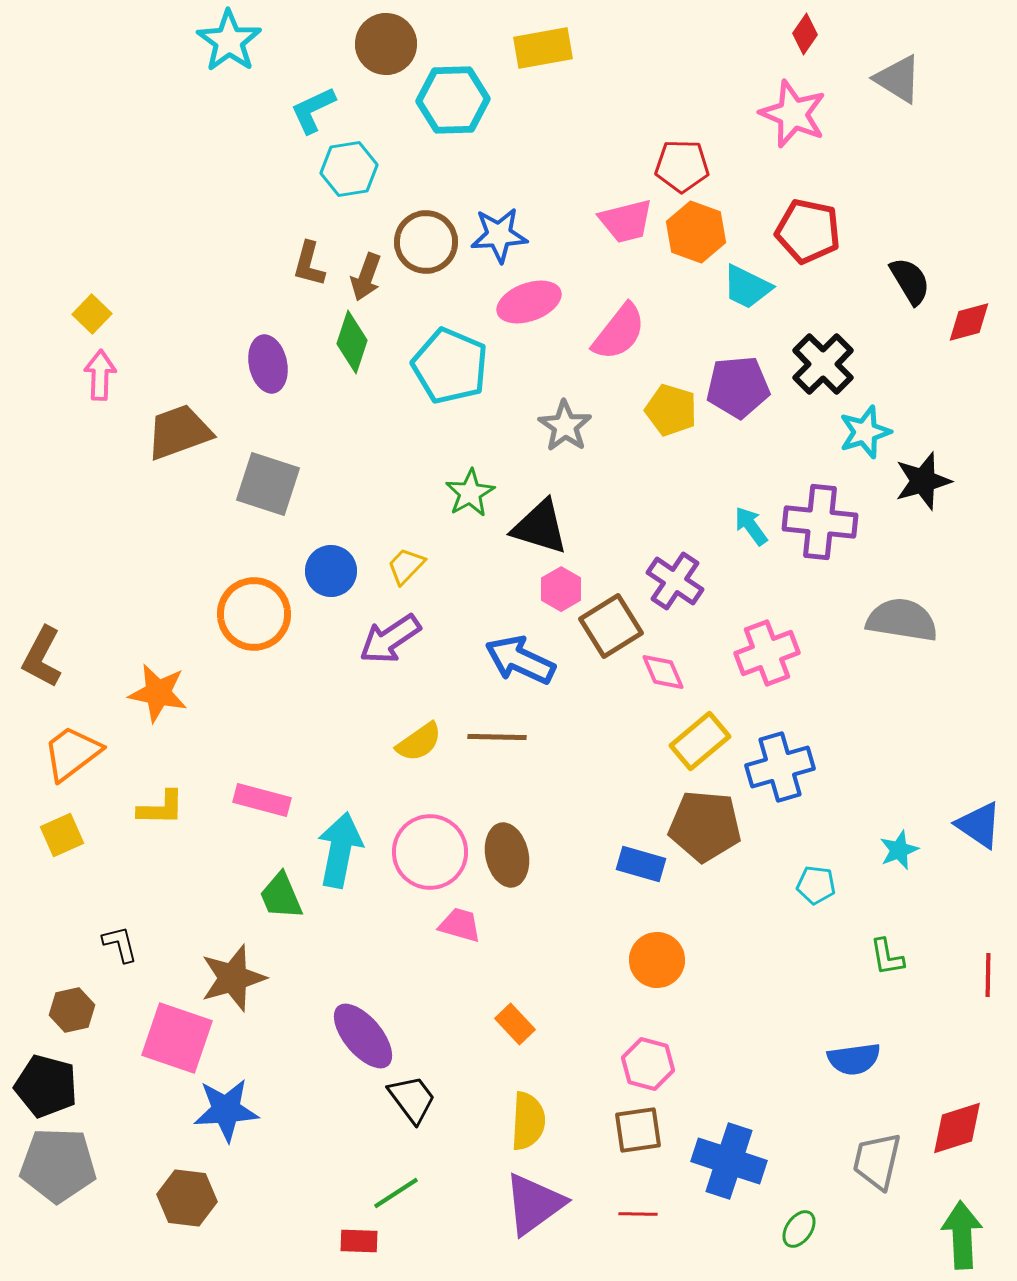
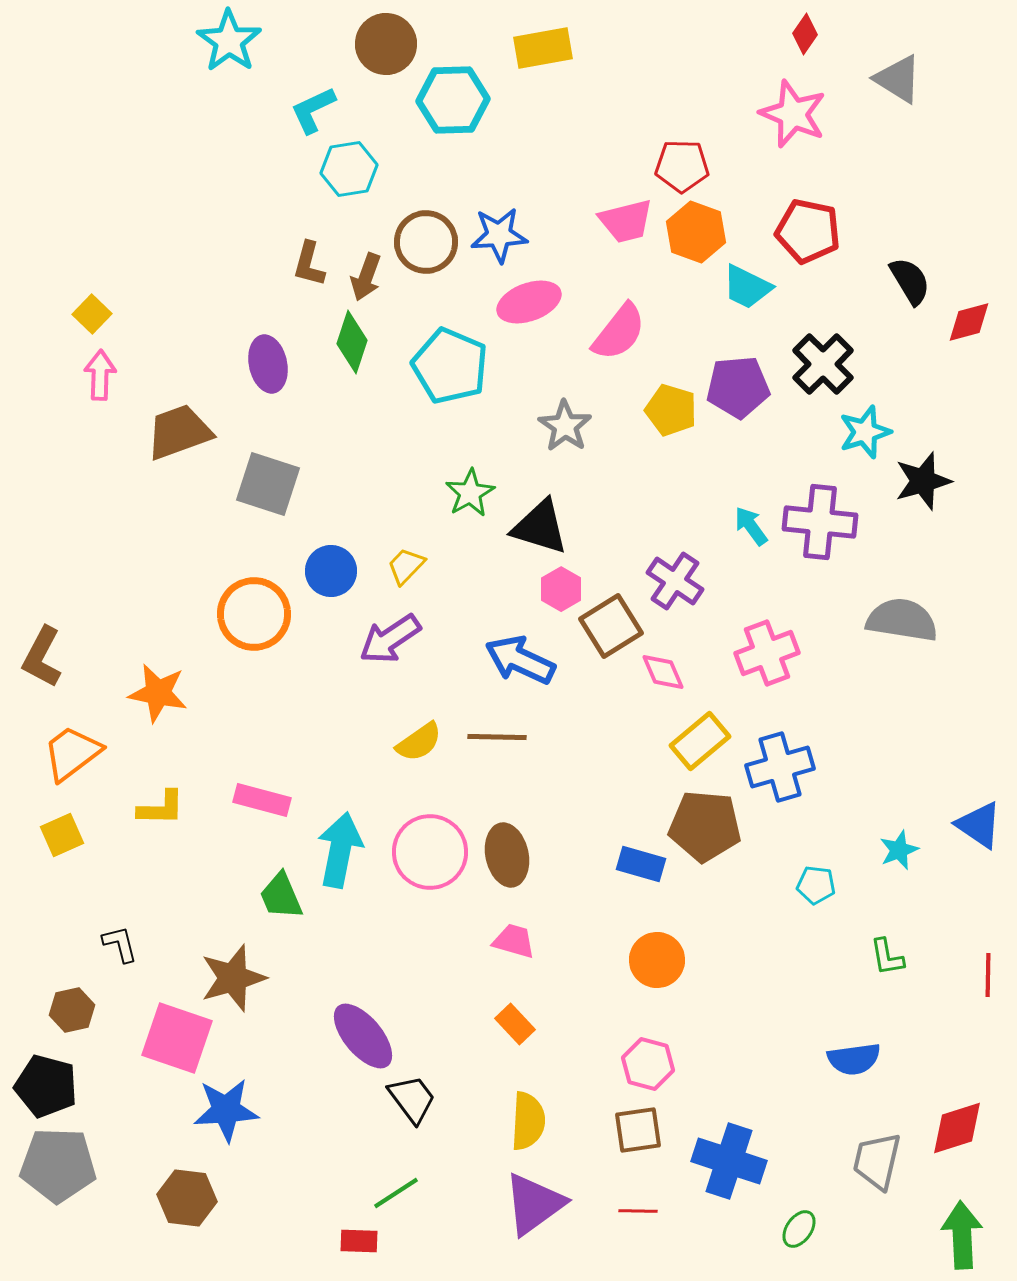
pink trapezoid at (460, 925): moved 54 px right, 16 px down
red line at (638, 1214): moved 3 px up
